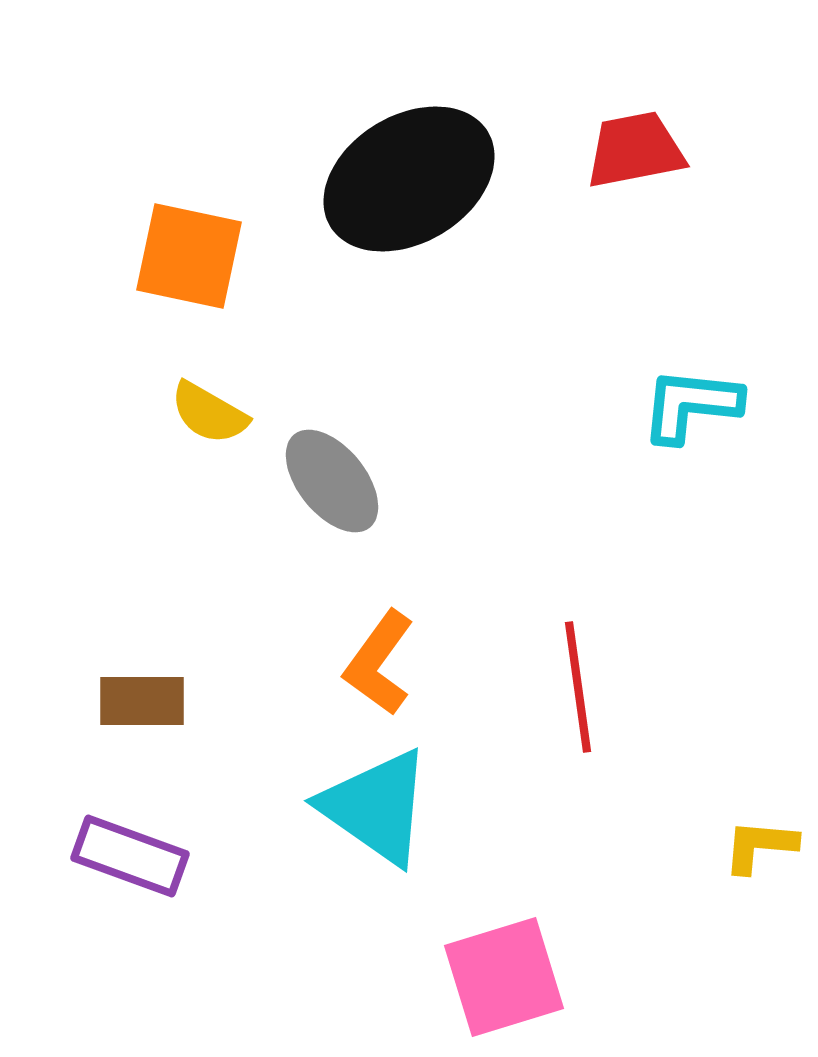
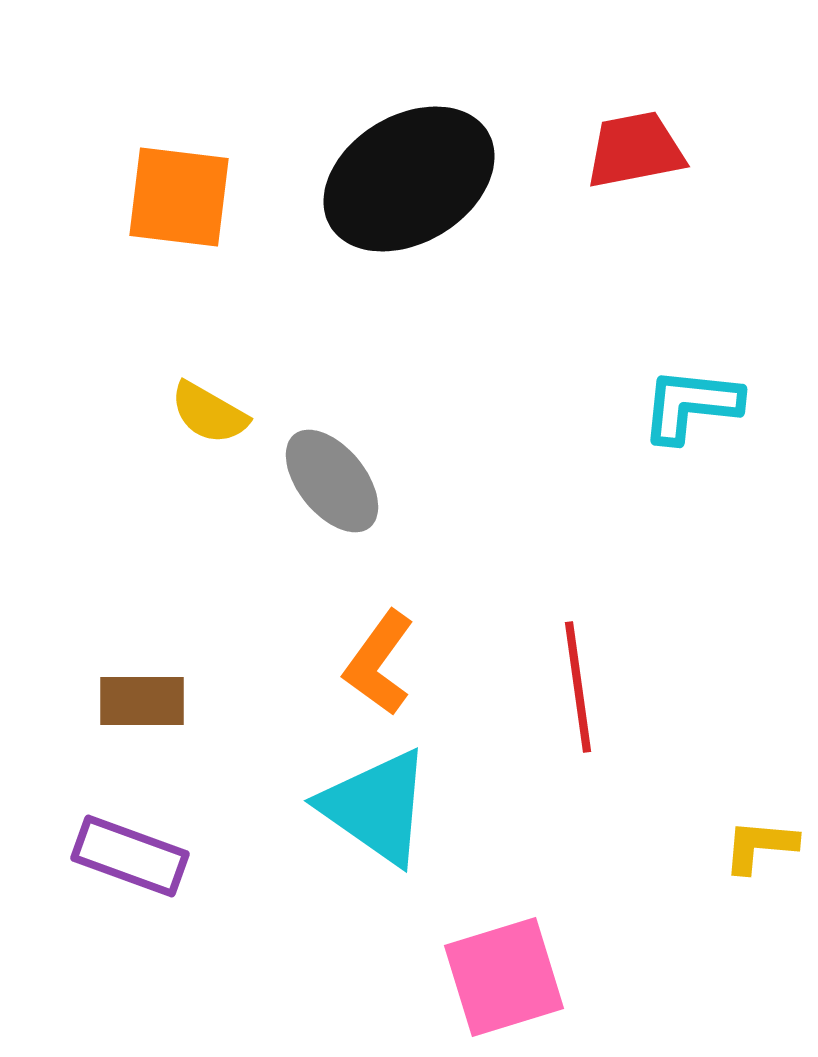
orange square: moved 10 px left, 59 px up; rotated 5 degrees counterclockwise
